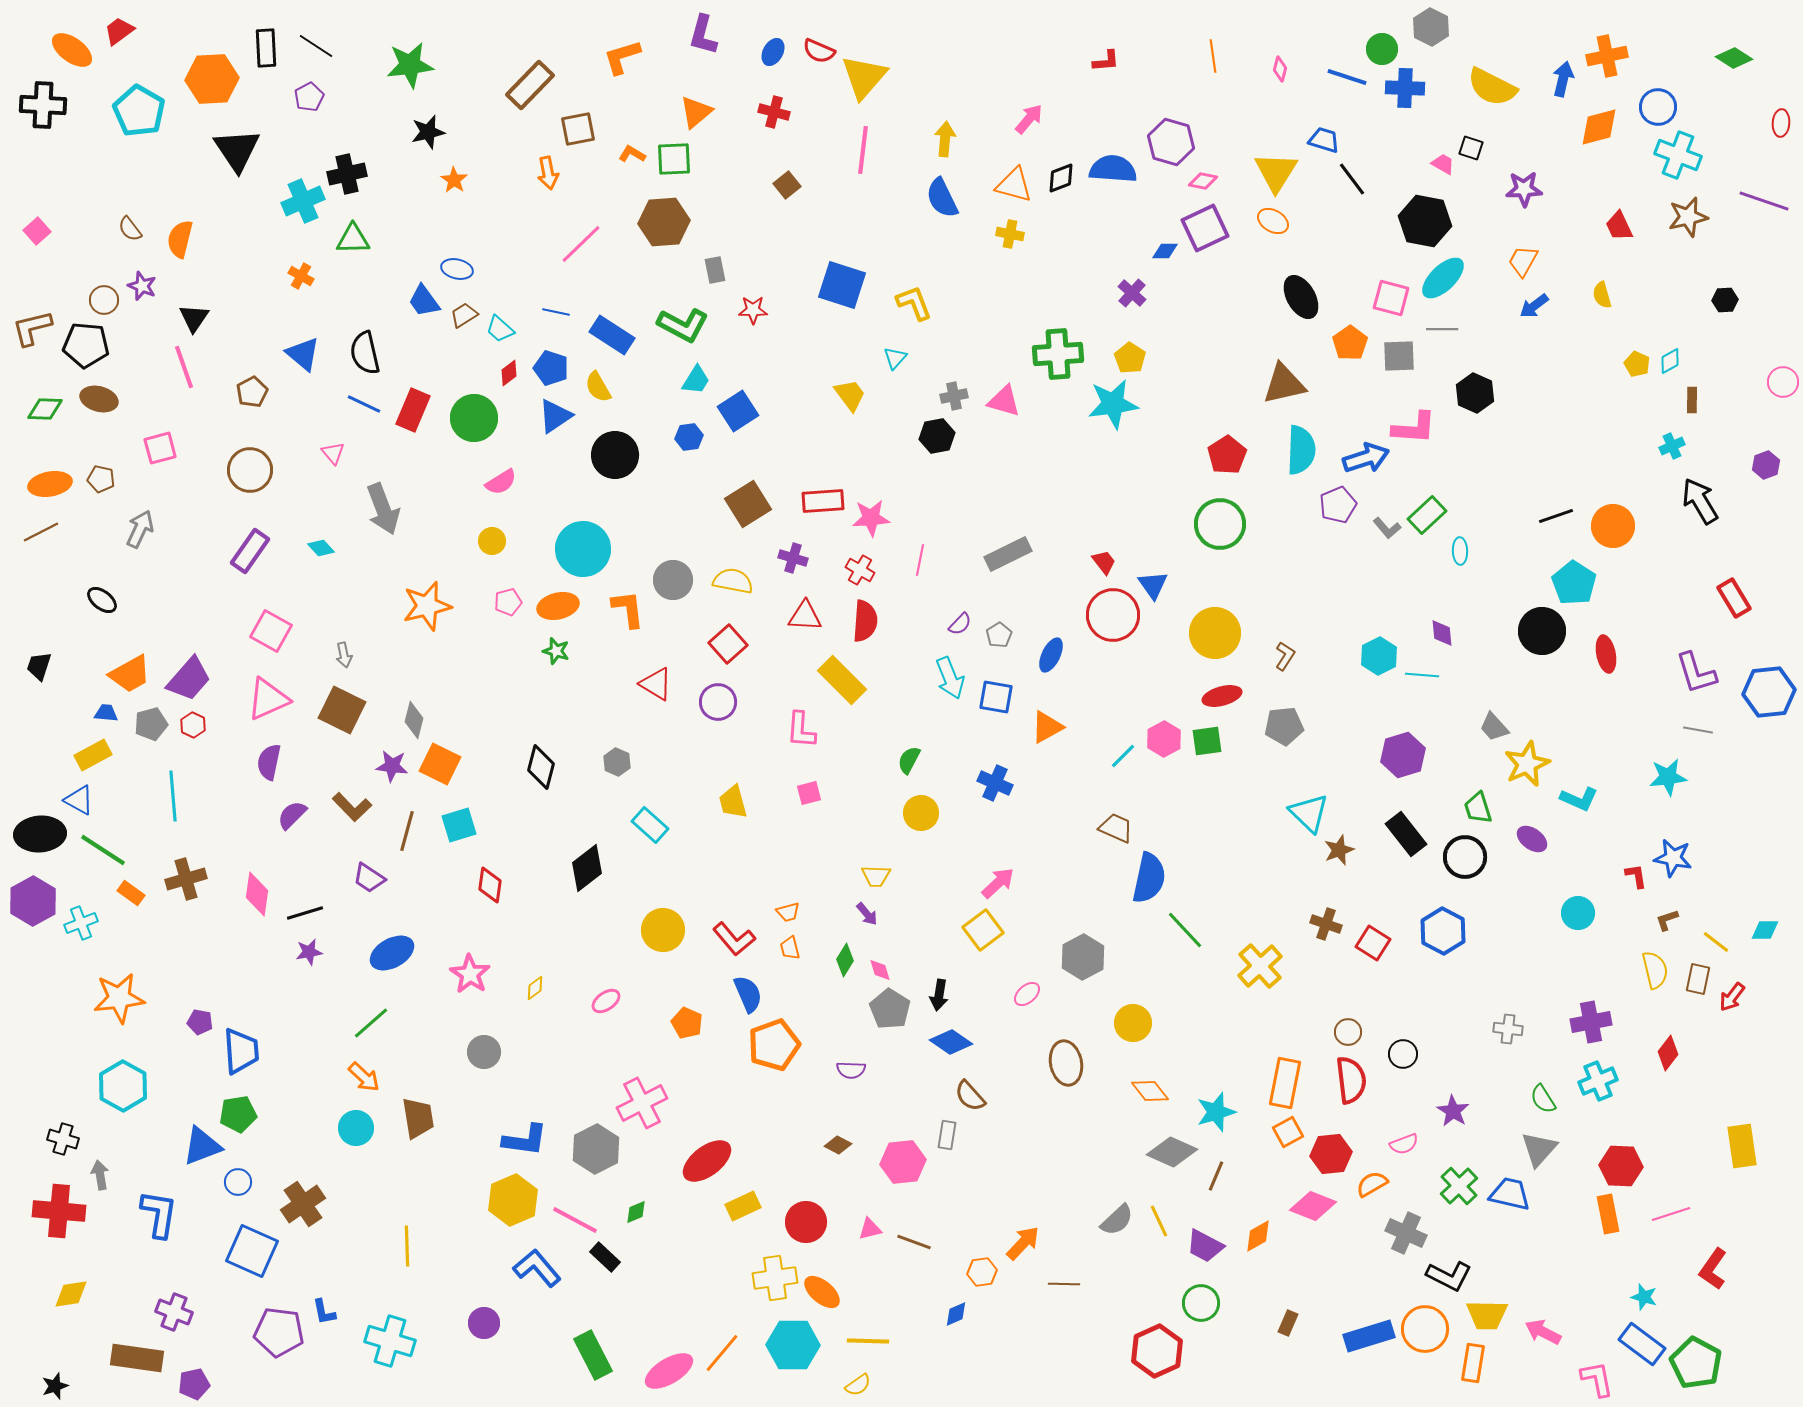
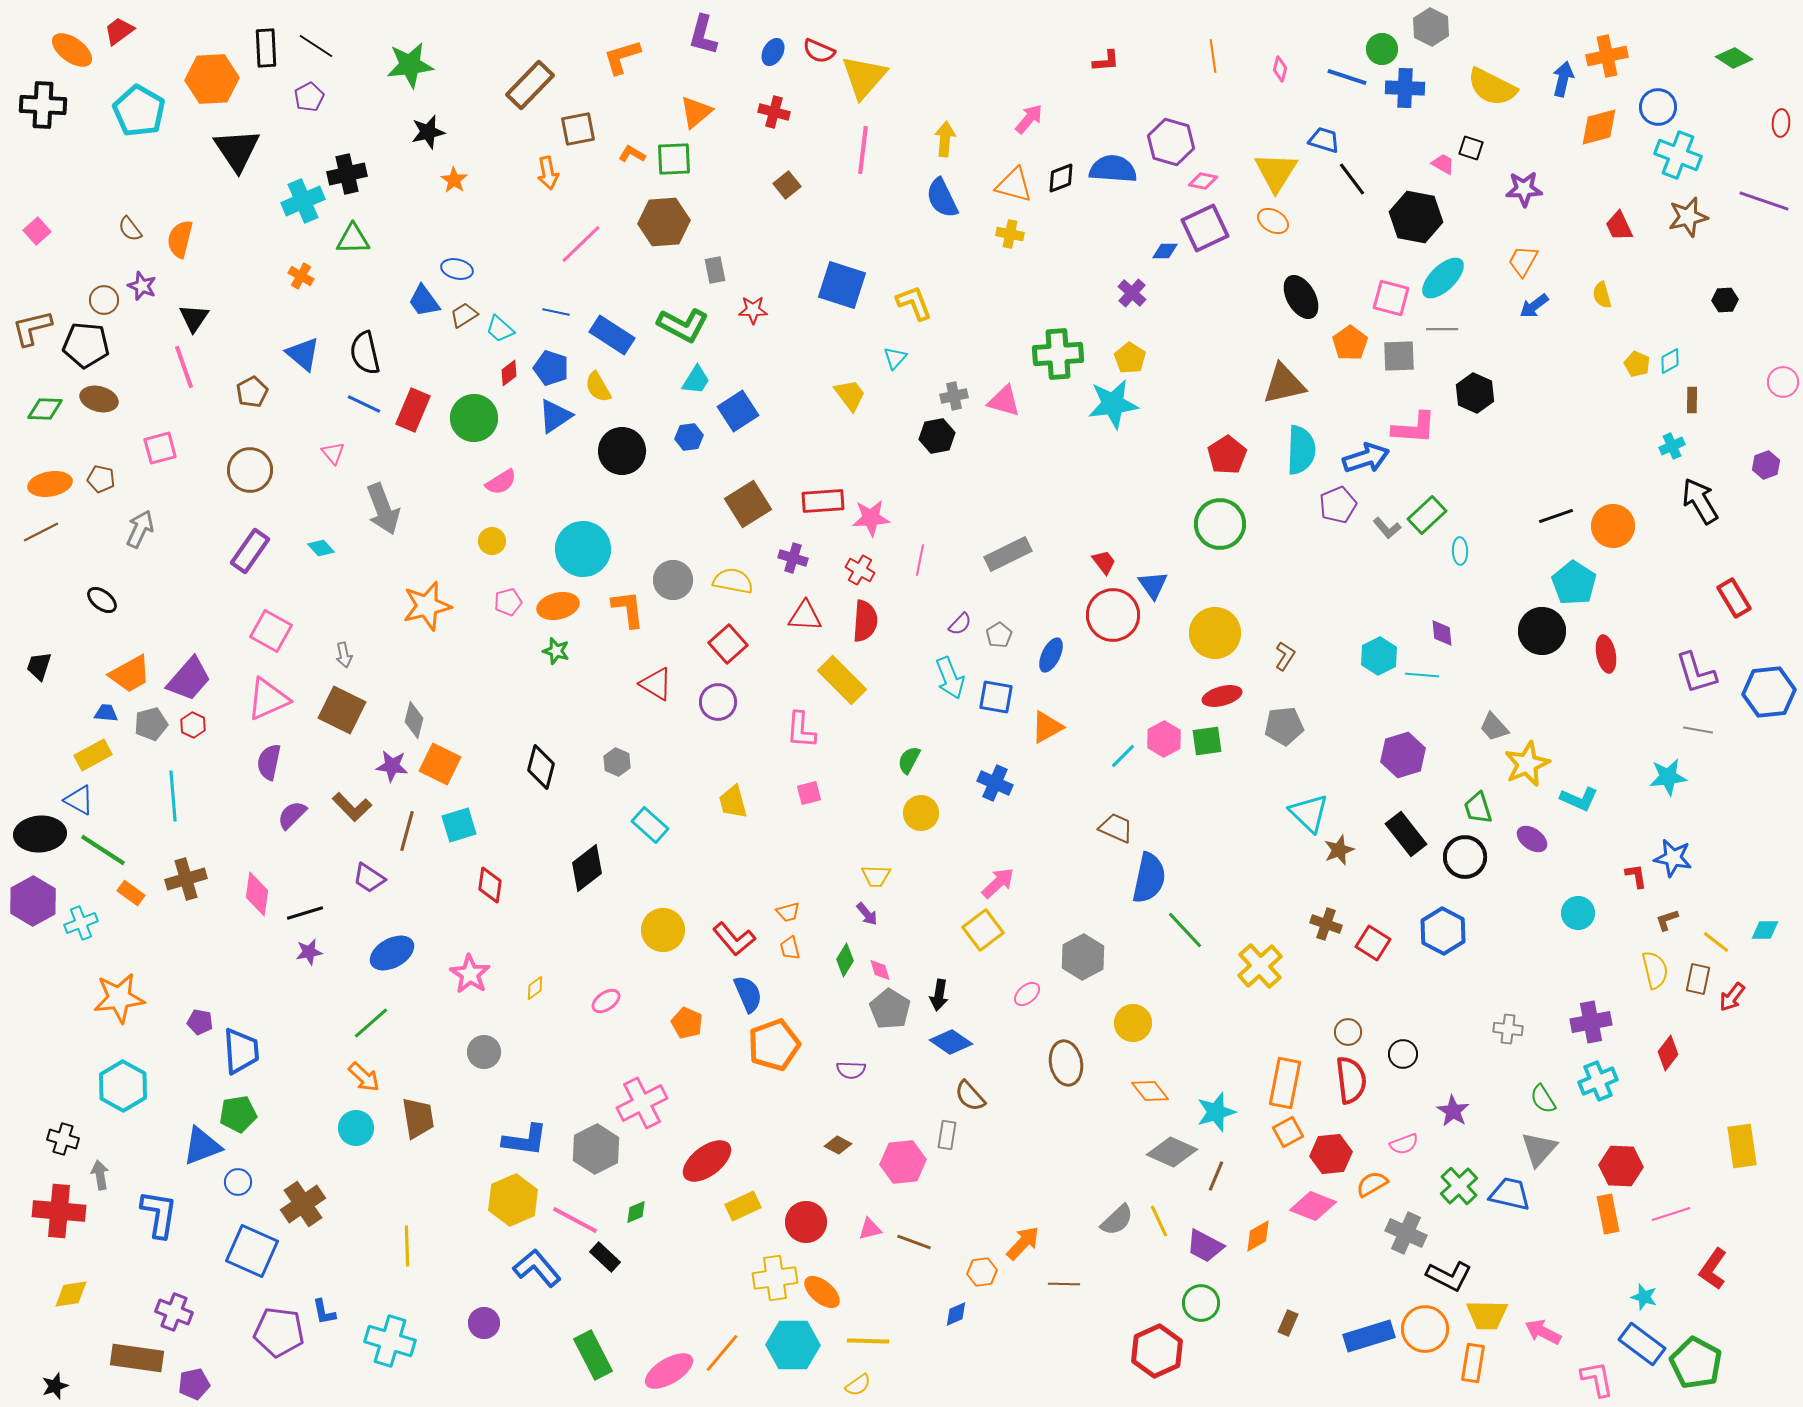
black hexagon at (1425, 221): moved 9 px left, 4 px up
black circle at (615, 455): moved 7 px right, 4 px up
